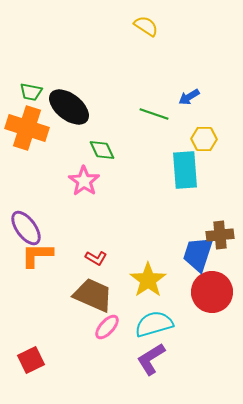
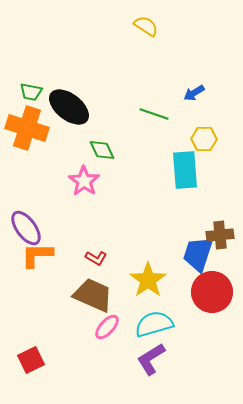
blue arrow: moved 5 px right, 4 px up
